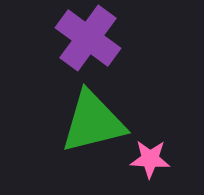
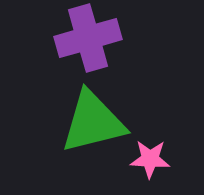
purple cross: rotated 38 degrees clockwise
